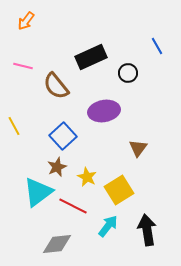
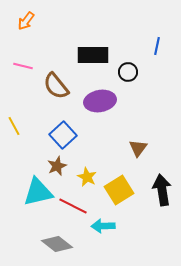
blue line: rotated 42 degrees clockwise
black rectangle: moved 2 px right, 2 px up; rotated 24 degrees clockwise
black circle: moved 1 px up
purple ellipse: moved 4 px left, 10 px up
blue square: moved 1 px up
brown star: moved 1 px up
cyan triangle: rotated 24 degrees clockwise
cyan arrow: moved 5 px left; rotated 130 degrees counterclockwise
black arrow: moved 15 px right, 40 px up
gray diamond: rotated 44 degrees clockwise
